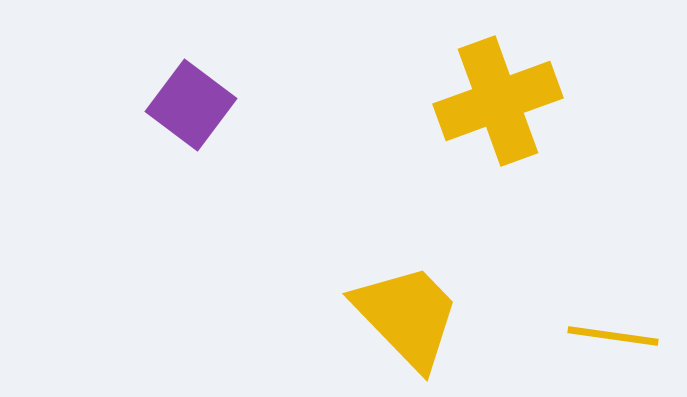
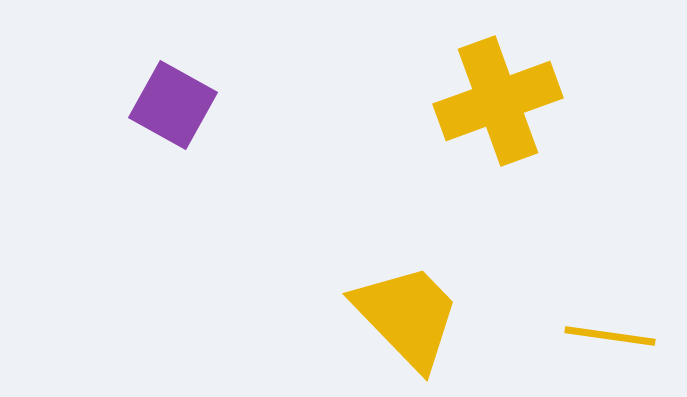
purple square: moved 18 px left; rotated 8 degrees counterclockwise
yellow line: moved 3 px left
